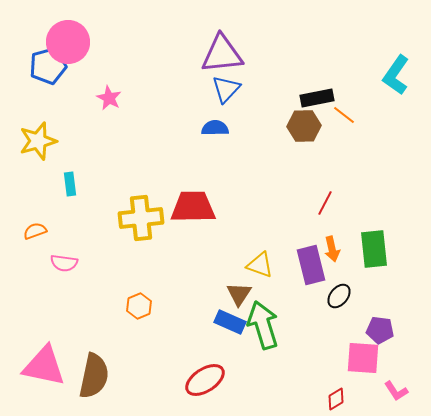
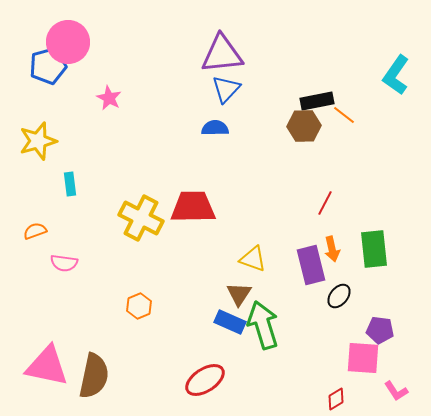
black rectangle: moved 3 px down
yellow cross: rotated 33 degrees clockwise
yellow triangle: moved 7 px left, 6 px up
pink triangle: moved 3 px right
